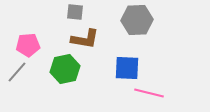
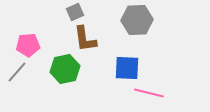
gray square: rotated 30 degrees counterclockwise
brown L-shape: rotated 72 degrees clockwise
